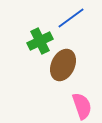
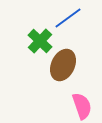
blue line: moved 3 px left
green cross: rotated 20 degrees counterclockwise
